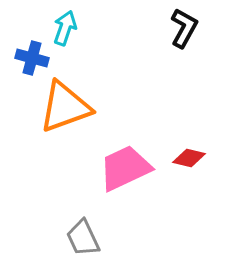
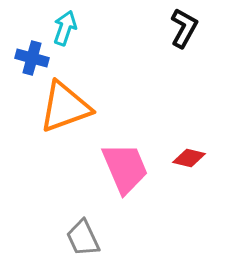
pink trapezoid: rotated 92 degrees clockwise
